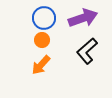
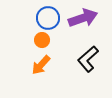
blue circle: moved 4 px right
black L-shape: moved 1 px right, 8 px down
